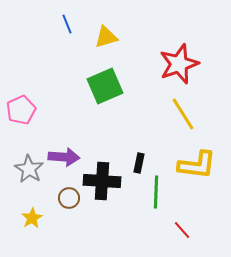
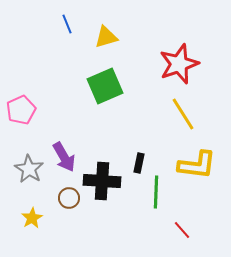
purple arrow: rotated 56 degrees clockwise
